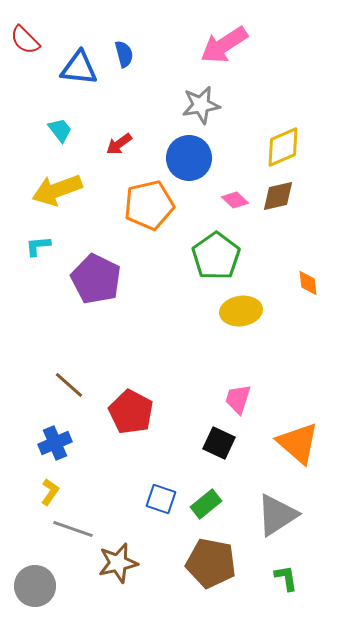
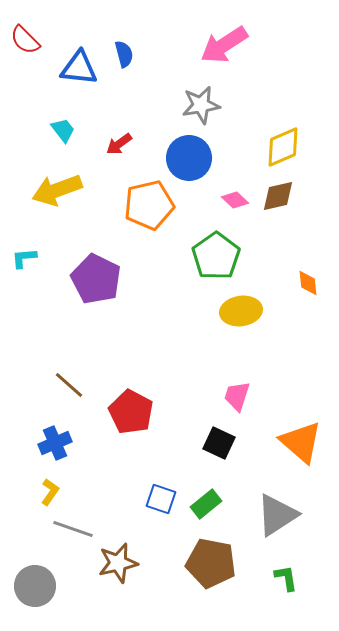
cyan trapezoid: moved 3 px right
cyan L-shape: moved 14 px left, 12 px down
pink trapezoid: moved 1 px left, 3 px up
orange triangle: moved 3 px right, 1 px up
